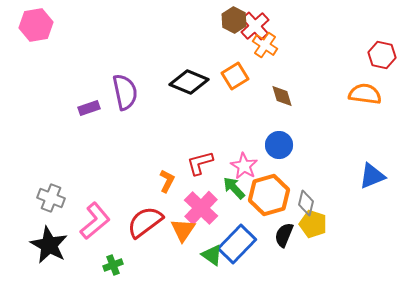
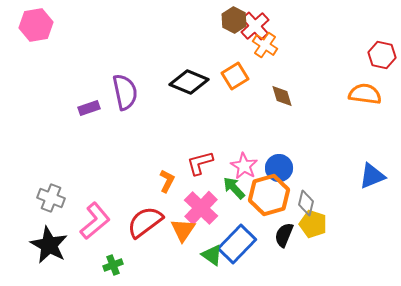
blue circle: moved 23 px down
